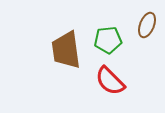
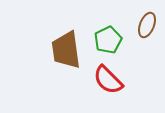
green pentagon: rotated 20 degrees counterclockwise
red semicircle: moved 2 px left, 1 px up
